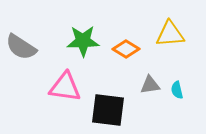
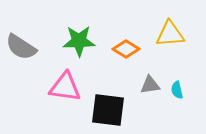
green star: moved 4 px left
